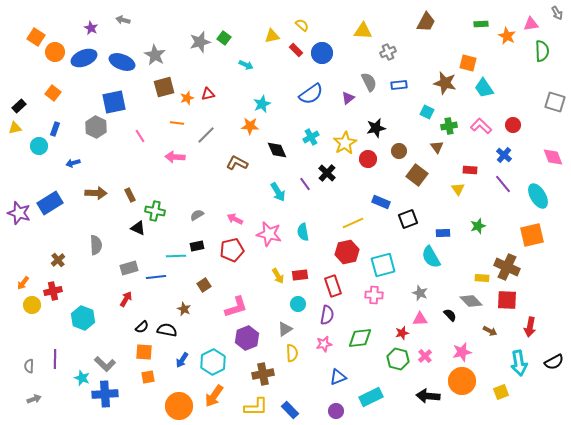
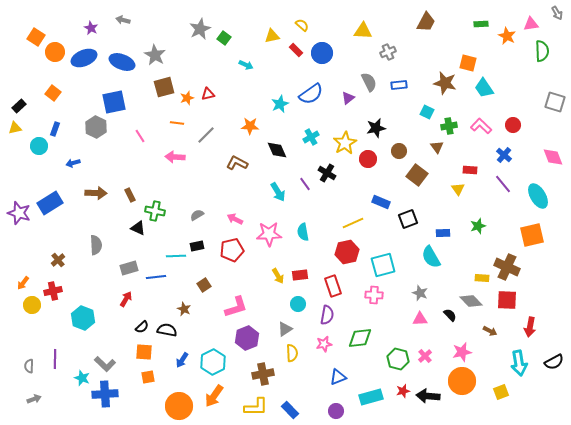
gray star at (200, 42): moved 13 px up; rotated 10 degrees counterclockwise
cyan star at (262, 104): moved 18 px right
black cross at (327, 173): rotated 12 degrees counterclockwise
pink star at (269, 234): rotated 15 degrees counterclockwise
red star at (402, 333): moved 1 px right, 58 px down
cyan rectangle at (371, 397): rotated 10 degrees clockwise
